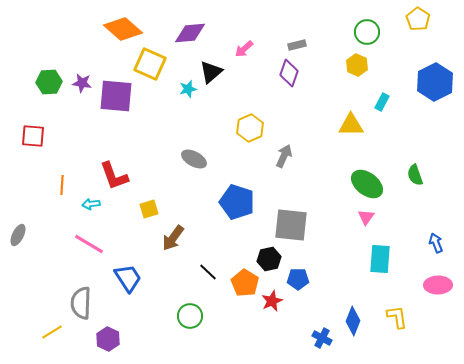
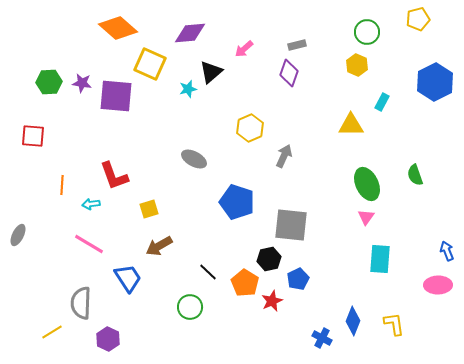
yellow pentagon at (418, 19): rotated 25 degrees clockwise
orange diamond at (123, 29): moved 5 px left, 1 px up
green ellipse at (367, 184): rotated 28 degrees clockwise
brown arrow at (173, 238): moved 14 px left, 8 px down; rotated 24 degrees clockwise
blue arrow at (436, 243): moved 11 px right, 8 px down
blue pentagon at (298, 279): rotated 25 degrees counterclockwise
green circle at (190, 316): moved 9 px up
yellow L-shape at (397, 317): moved 3 px left, 7 px down
